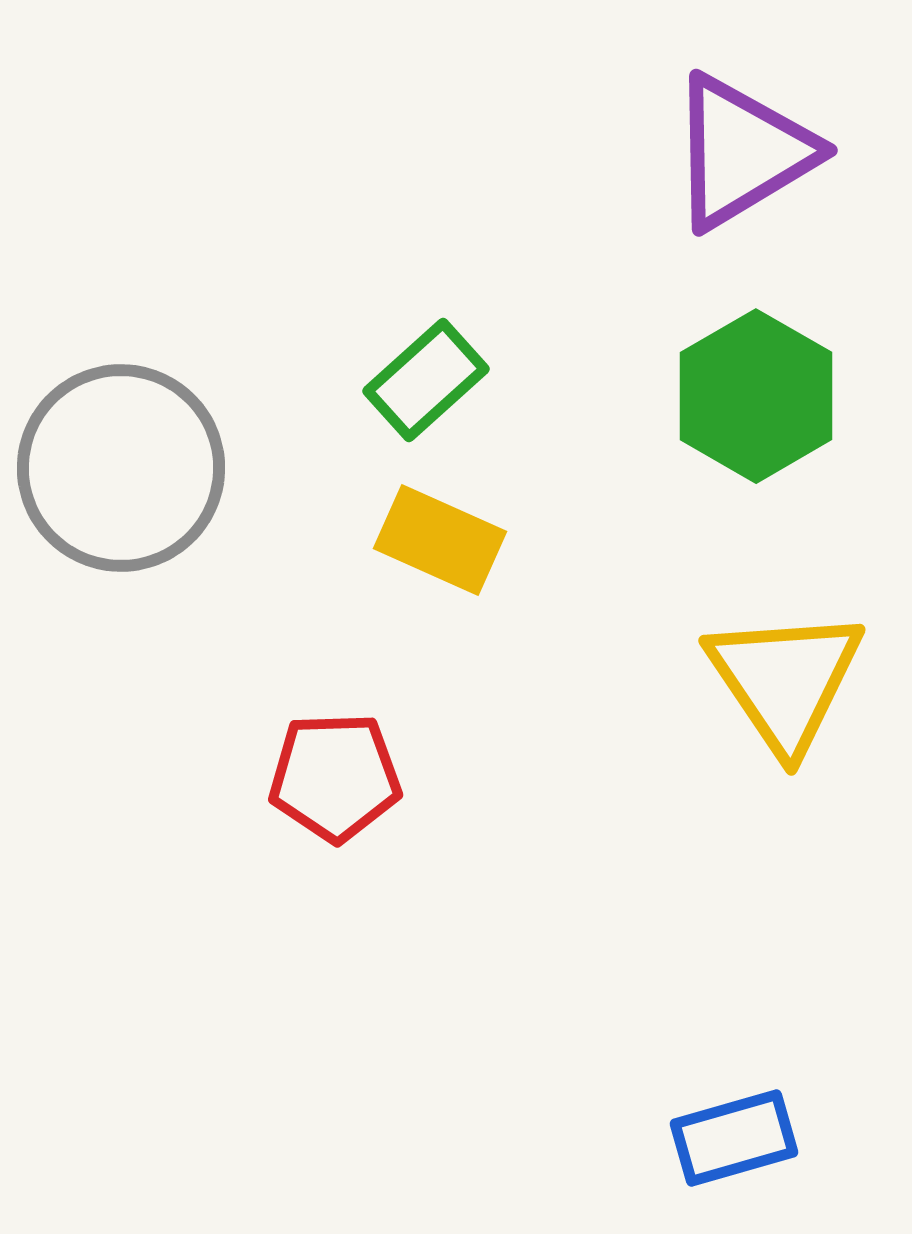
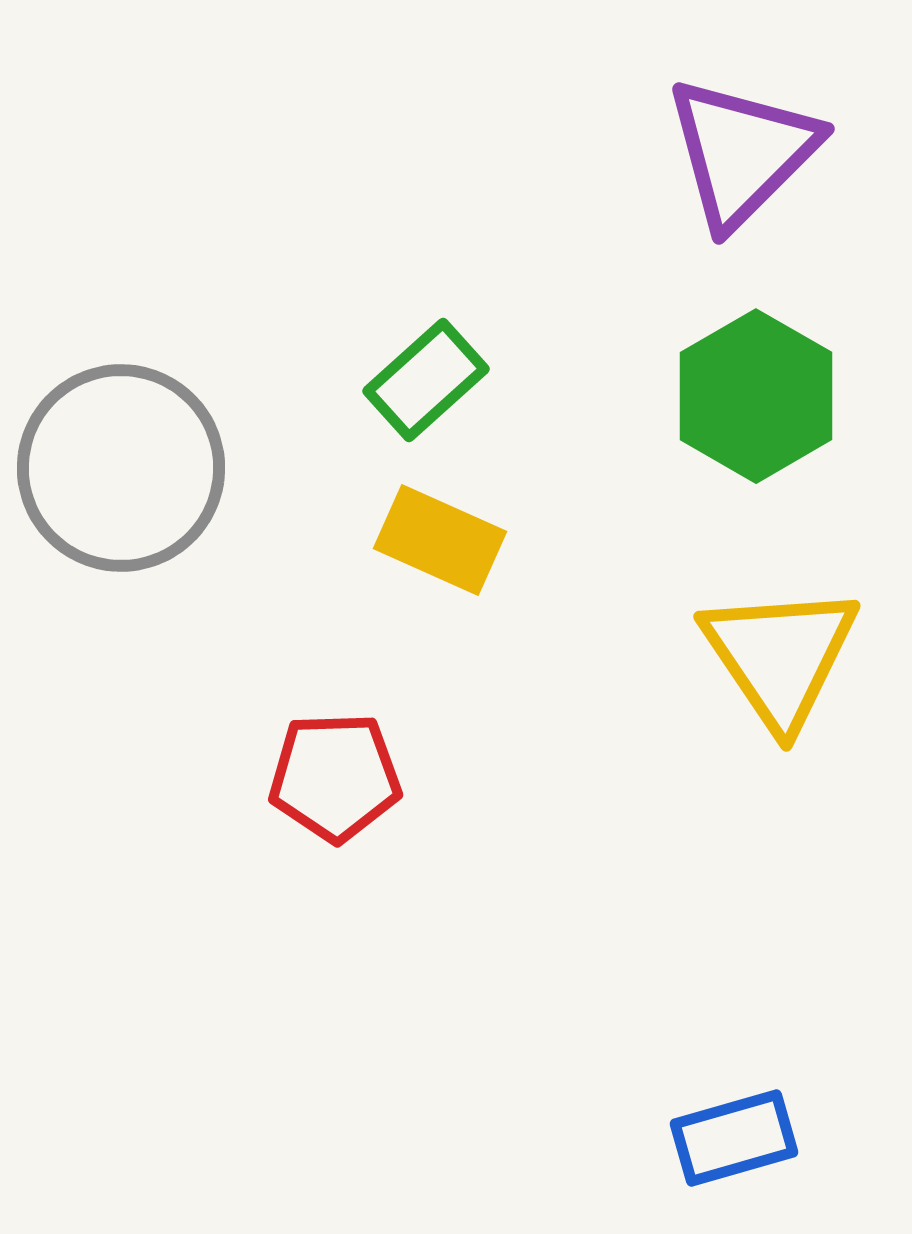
purple triangle: rotated 14 degrees counterclockwise
yellow triangle: moved 5 px left, 24 px up
